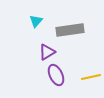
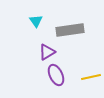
cyan triangle: rotated 16 degrees counterclockwise
